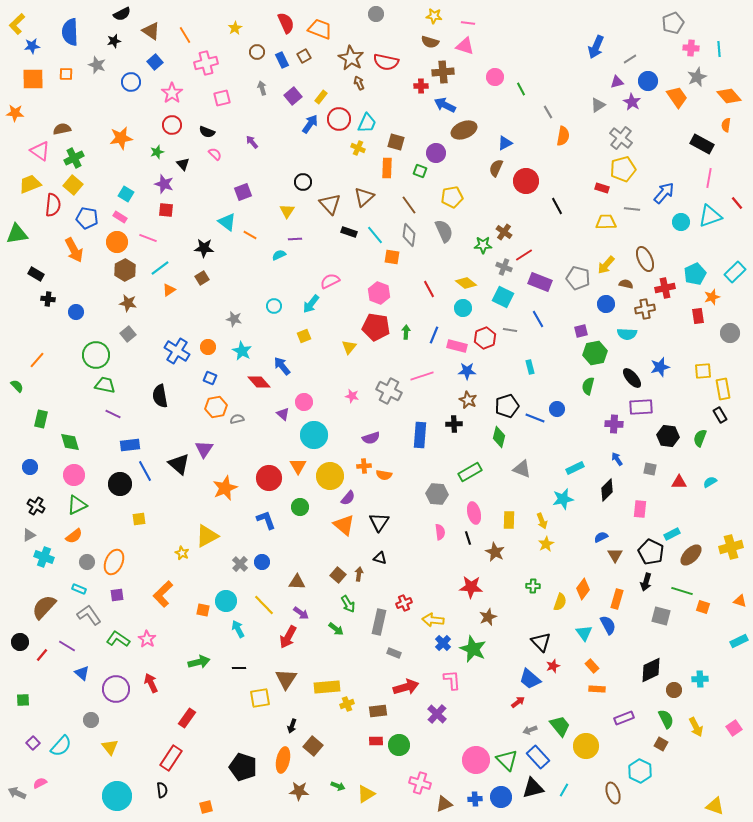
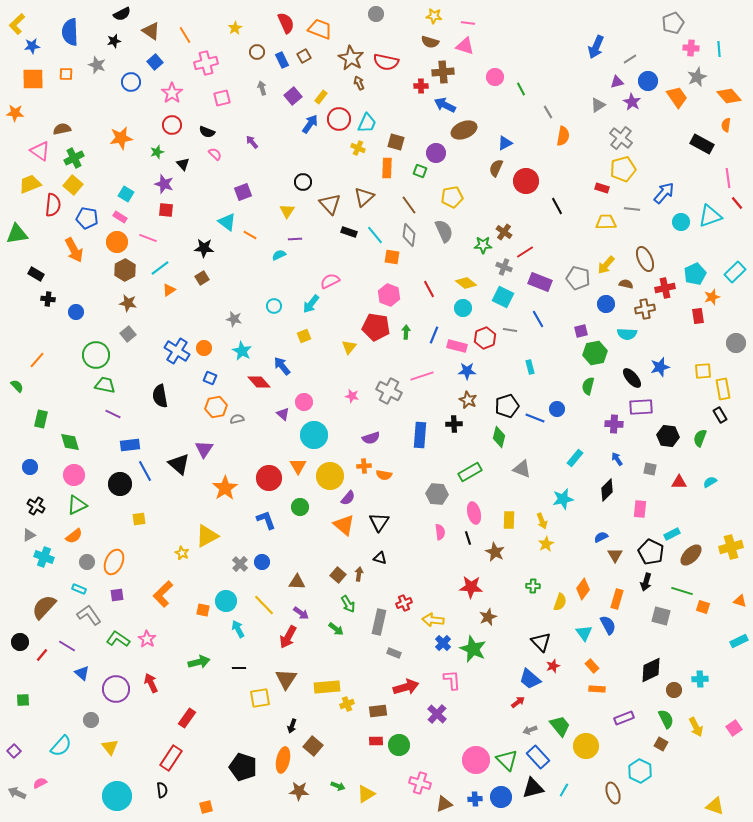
pink line at (709, 178): moved 19 px right; rotated 18 degrees counterclockwise
red line at (524, 255): moved 1 px right, 3 px up
pink hexagon at (379, 293): moved 10 px right, 2 px down
gray circle at (730, 333): moved 6 px right, 10 px down
orange circle at (208, 347): moved 4 px left, 1 px down
cyan rectangle at (575, 468): moved 10 px up; rotated 24 degrees counterclockwise
orange star at (225, 488): rotated 10 degrees counterclockwise
purple square at (33, 743): moved 19 px left, 8 px down
